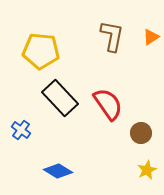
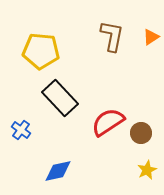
red semicircle: moved 18 px down; rotated 88 degrees counterclockwise
blue diamond: rotated 44 degrees counterclockwise
